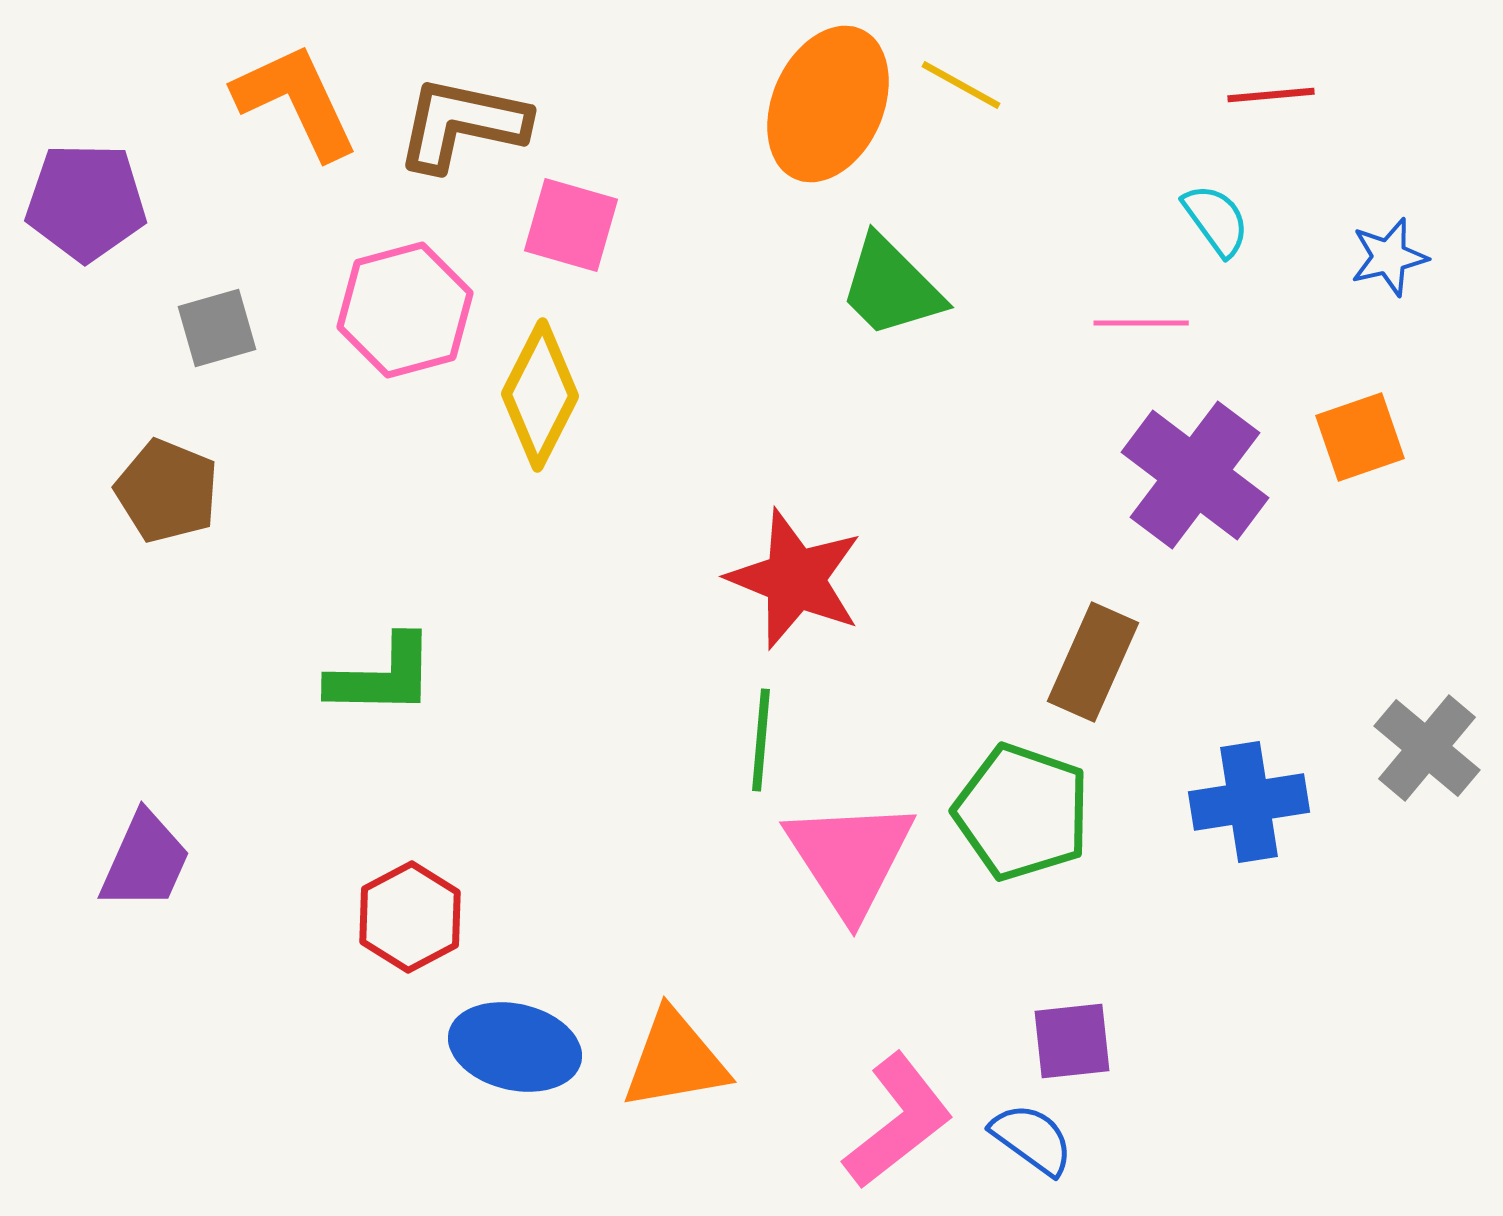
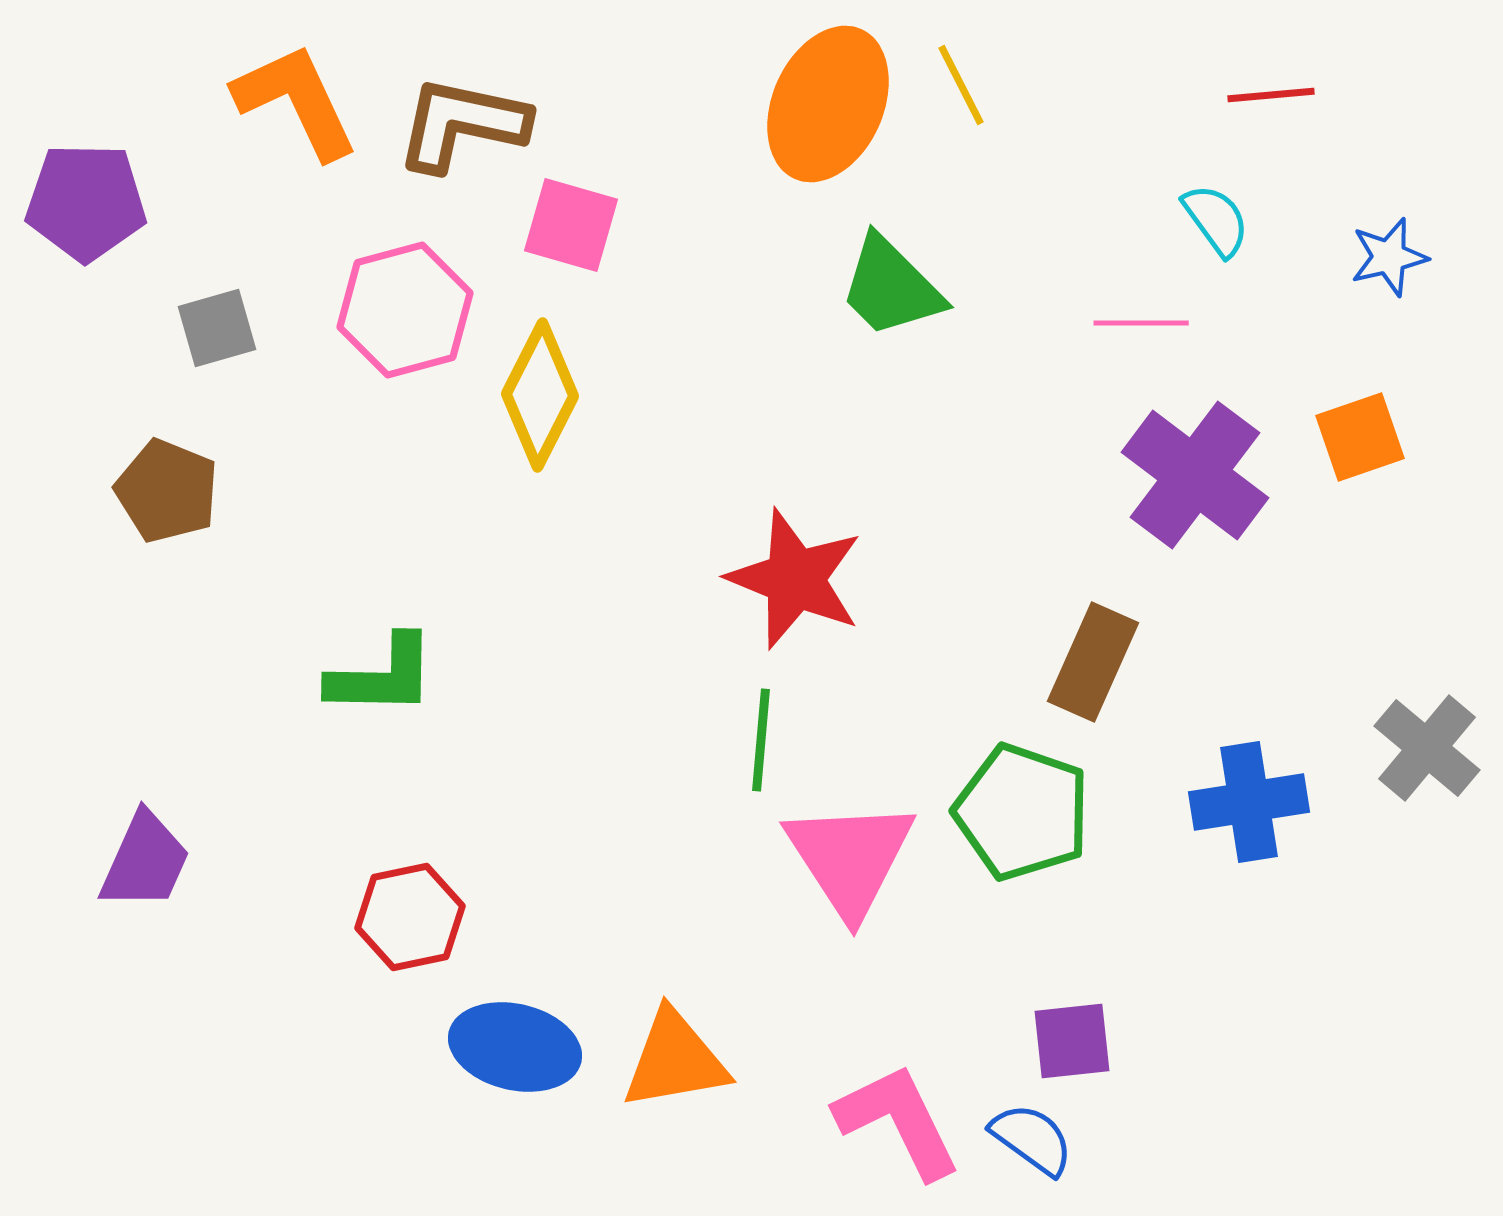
yellow line: rotated 34 degrees clockwise
red hexagon: rotated 16 degrees clockwise
pink L-shape: rotated 78 degrees counterclockwise
